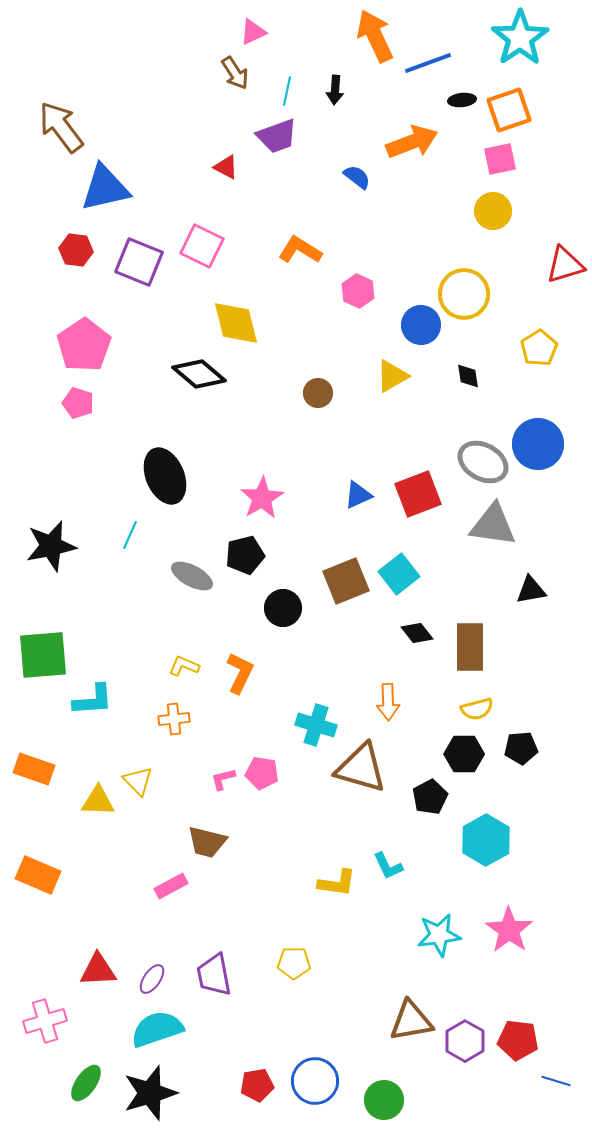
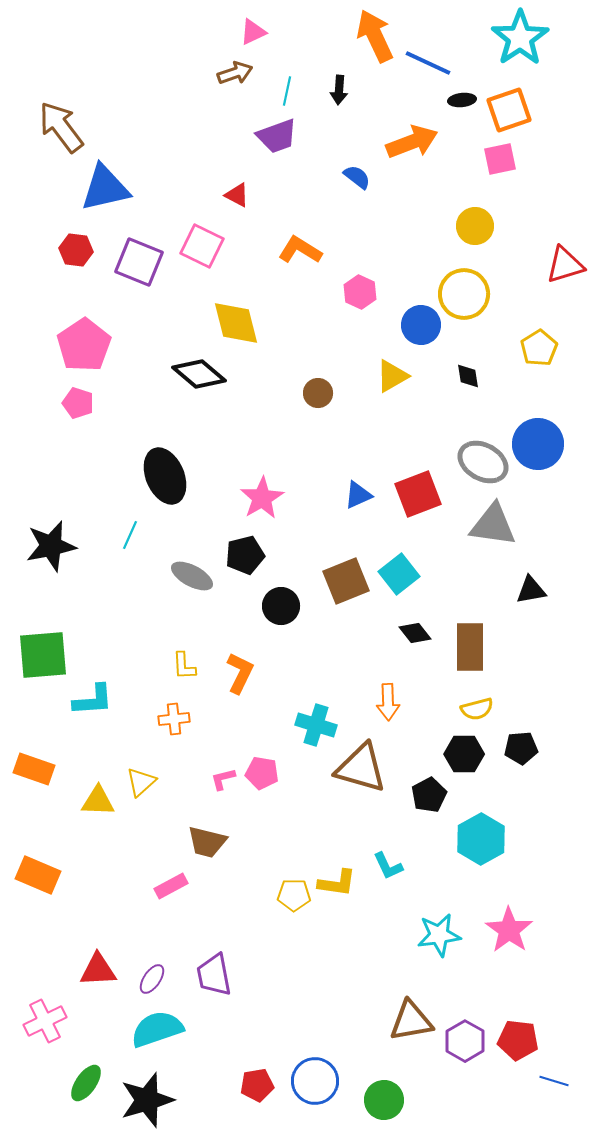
blue line at (428, 63): rotated 45 degrees clockwise
brown arrow at (235, 73): rotated 76 degrees counterclockwise
black arrow at (335, 90): moved 4 px right
red triangle at (226, 167): moved 11 px right, 28 px down
yellow circle at (493, 211): moved 18 px left, 15 px down
pink hexagon at (358, 291): moved 2 px right, 1 px down
black circle at (283, 608): moved 2 px left, 2 px up
black diamond at (417, 633): moved 2 px left
yellow L-shape at (184, 666): rotated 116 degrees counterclockwise
yellow triangle at (138, 781): moved 3 px right, 1 px down; rotated 32 degrees clockwise
black pentagon at (430, 797): moved 1 px left, 2 px up
cyan hexagon at (486, 840): moved 5 px left, 1 px up
yellow pentagon at (294, 963): moved 68 px up
pink cross at (45, 1021): rotated 9 degrees counterclockwise
blue line at (556, 1081): moved 2 px left
black star at (150, 1093): moved 3 px left, 7 px down
